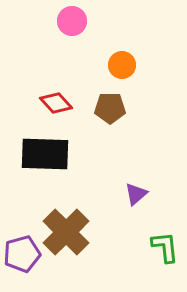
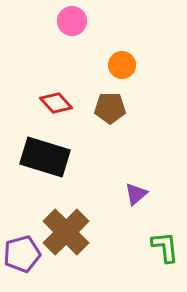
black rectangle: moved 3 px down; rotated 15 degrees clockwise
